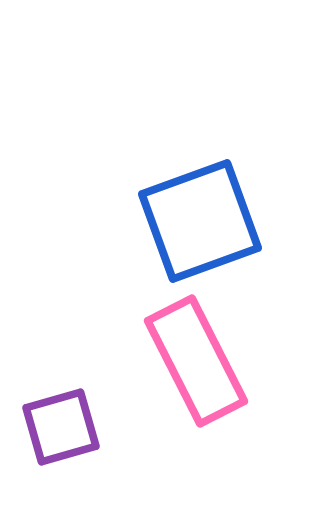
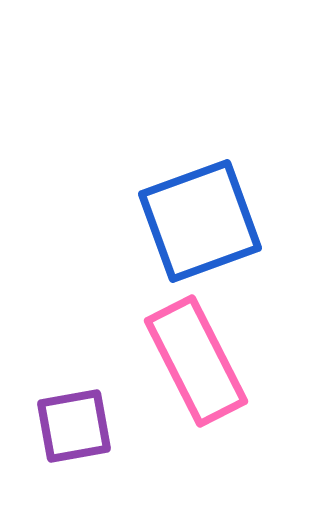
purple square: moved 13 px right, 1 px up; rotated 6 degrees clockwise
